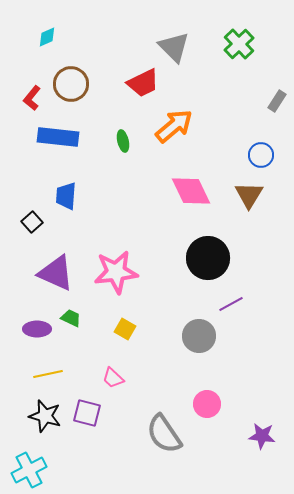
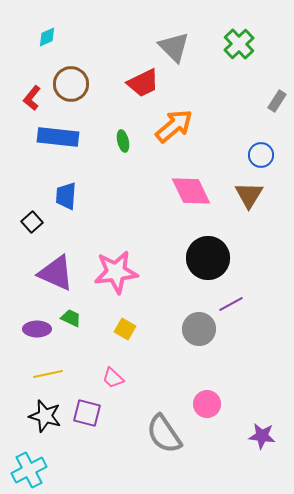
gray circle: moved 7 px up
